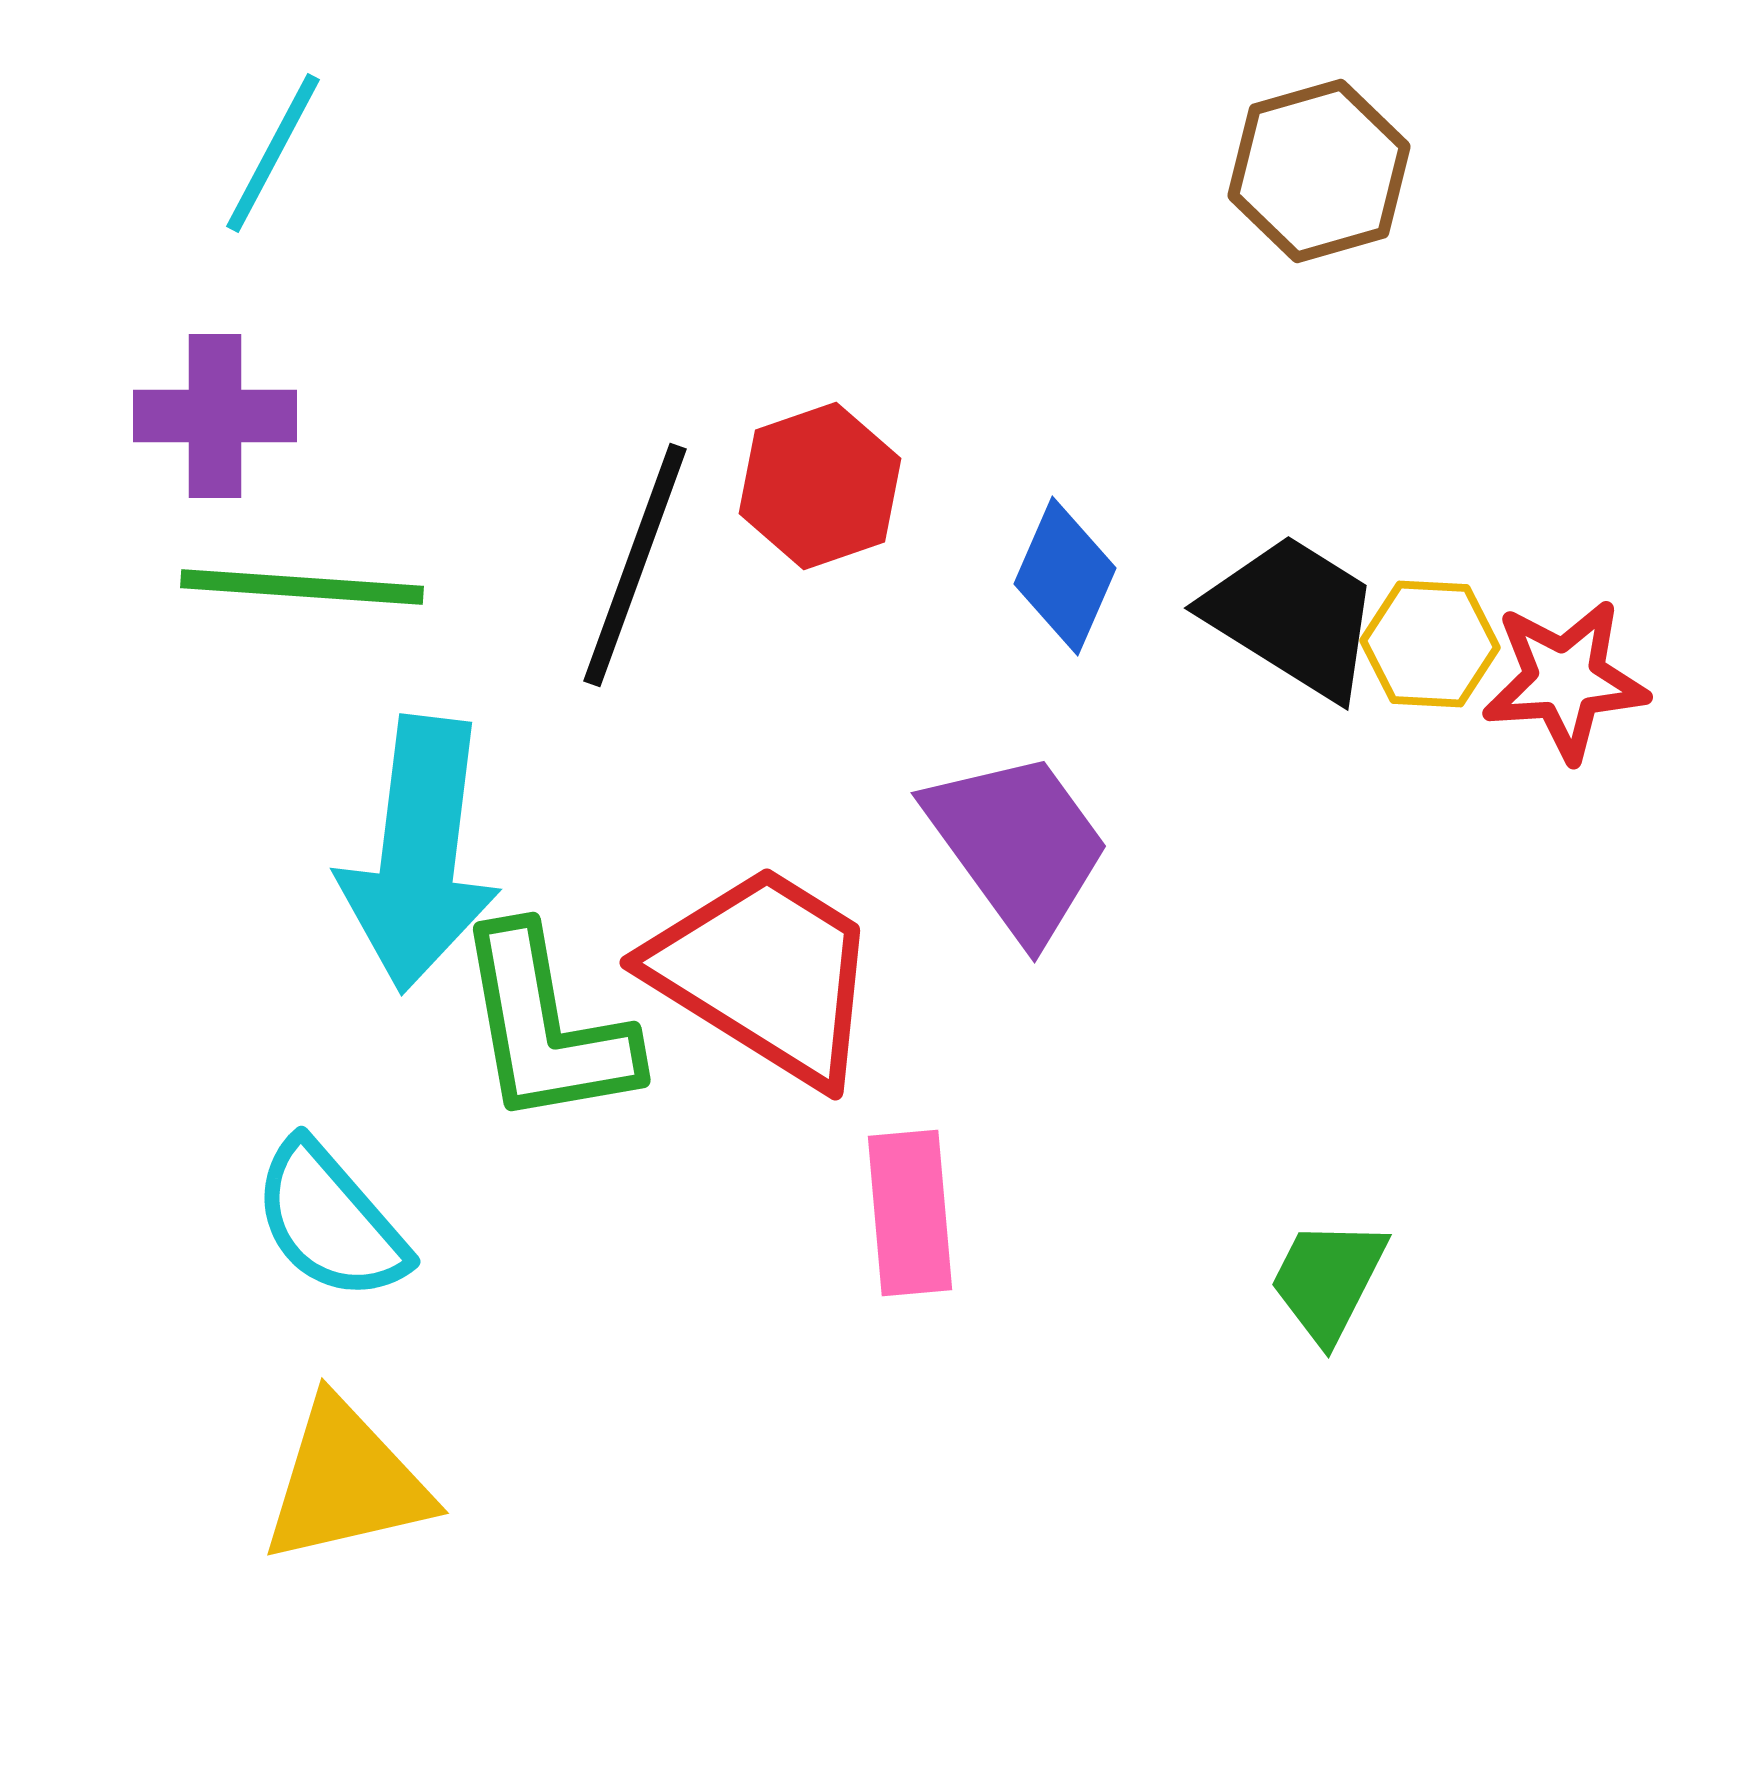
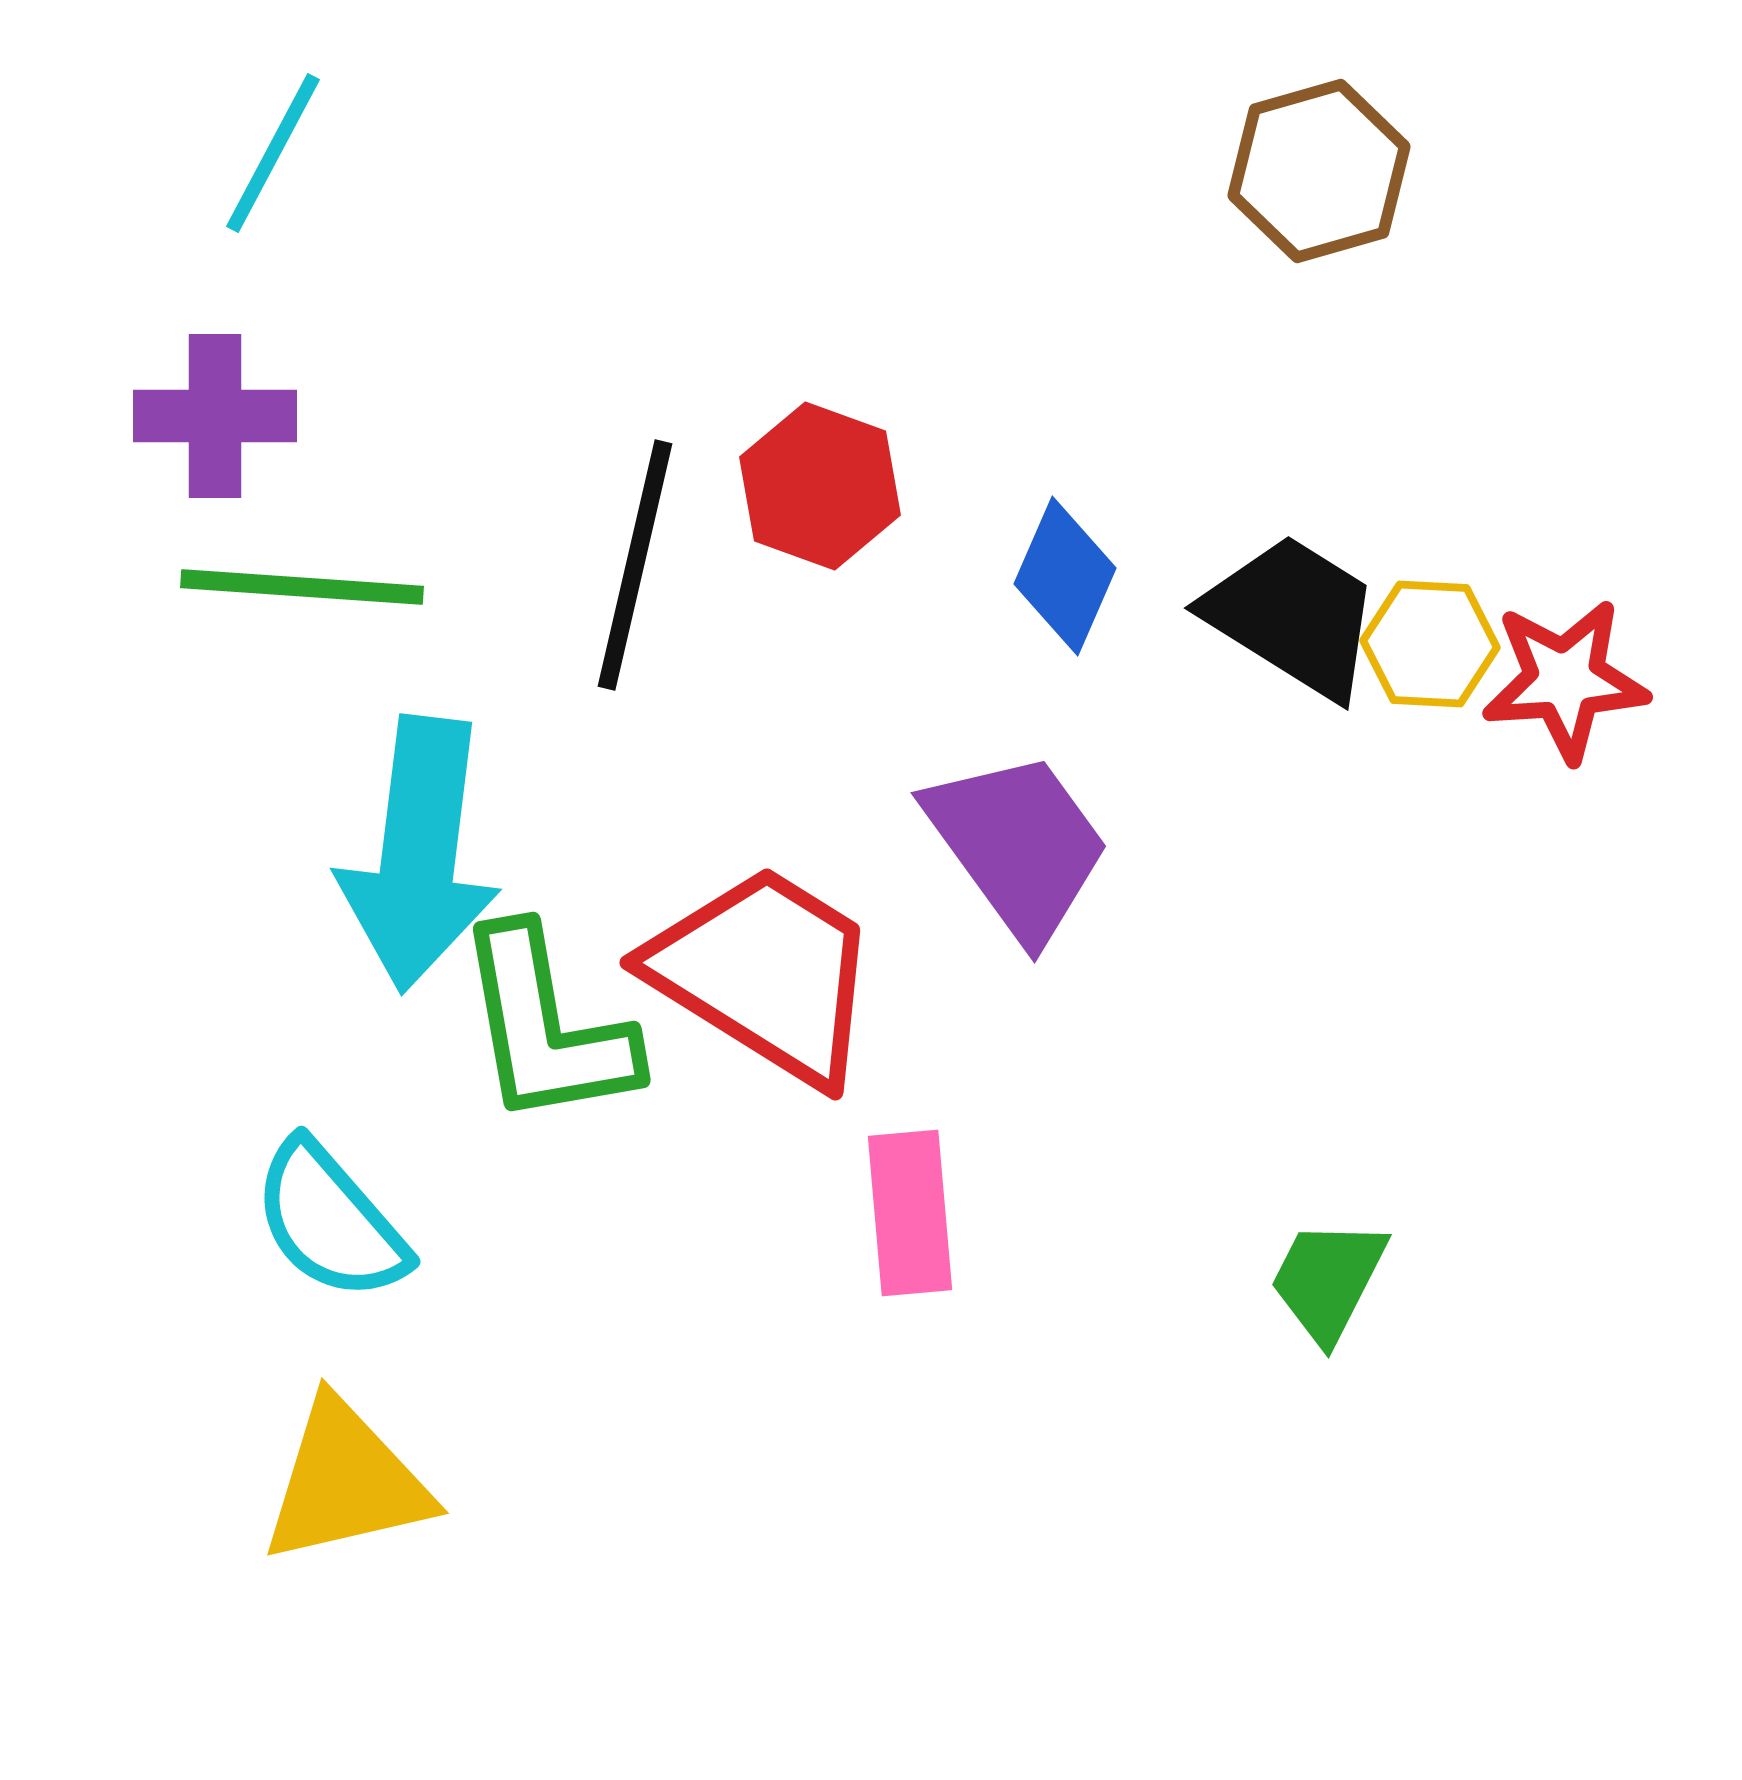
red hexagon: rotated 21 degrees counterclockwise
black line: rotated 7 degrees counterclockwise
